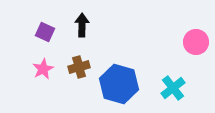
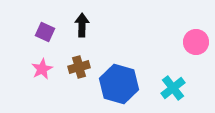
pink star: moved 1 px left
